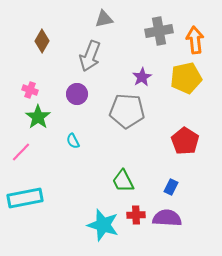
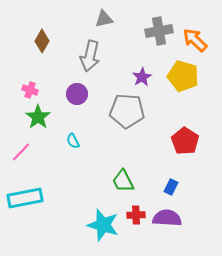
orange arrow: rotated 40 degrees counterclockwise
gray arrow: rotated 8 degrees counterclockwise
yellow pentagon: moved 3 px left, 2 px up; rotated 28 degrees clockwise
